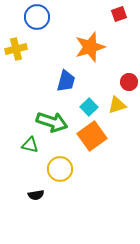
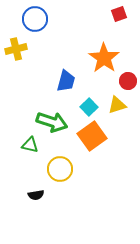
blue circle: moved 2 px left, 2 px down
orange star: moved 14 px right, 11 px down; rotated 20 degrees counterclockwise
red circle: moved 1 px left, 1 px up
